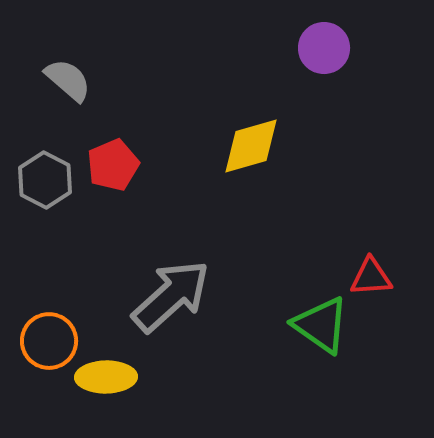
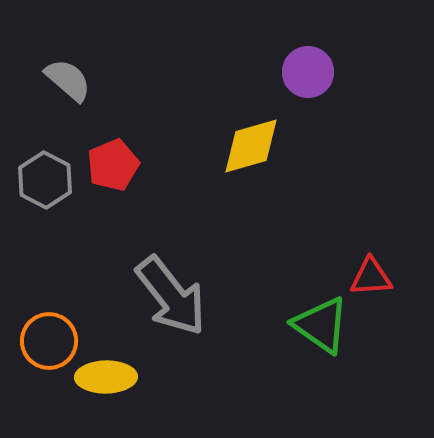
purple circle: moved 16 px left, 24 px down
gray arrow: rotated 94 degrees clockwise
